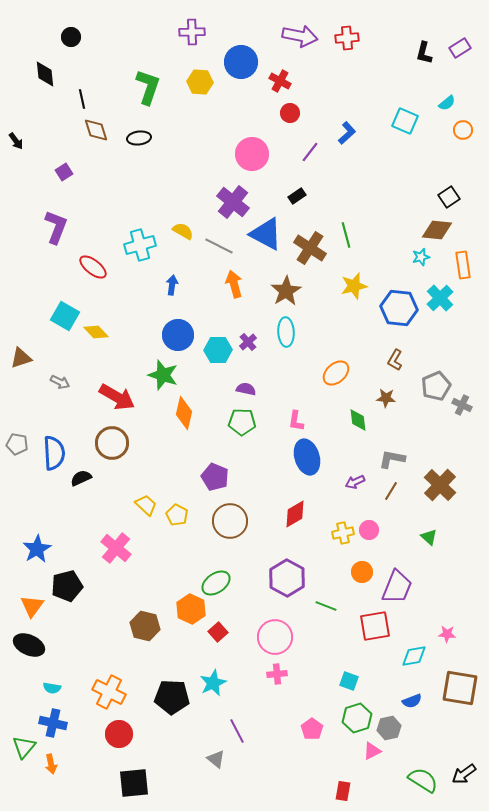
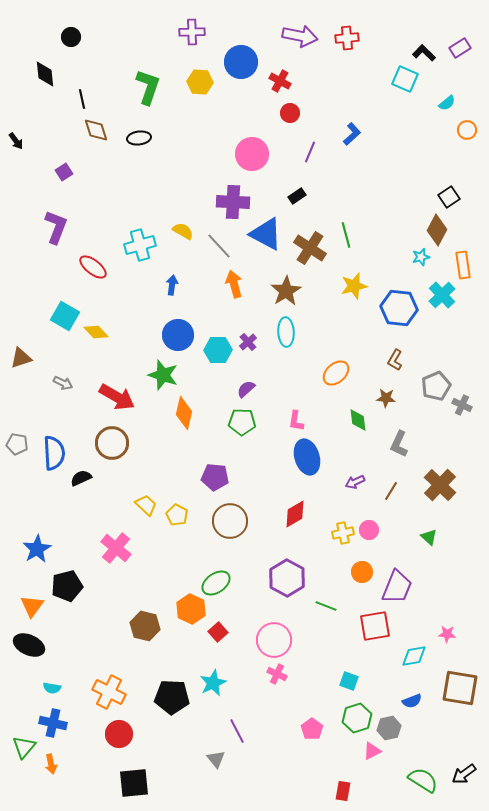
black L-shape at (424, 53): rotated 120 degrees clockwise
cyan square at (405, 121): moved 42 px up
orange circle at (463, 130): moved 4 px right
blue L-shape at (347, 133): moved 5 px right, 1 px down
purple line at (310, 152): rotated 15 degrees counterclockwise
purple cross at (233, 202): rotated 36 degrees counterclockwise
brown diamond at (437, 230): rotated 68 degrees counterclockwise
gray line at (219, 246): rotated 20 degrees clockwise
cyan cross at (440, 298): moved 2 px right, 3 px up
gray arrow at (60, 382): moved 3 px right, 1 px down
purple semicircle at (246, 389): rotated 54 degrees counterclockwise
gray L-shape at (392, 459): moved 7 px right, 15 px up; rotated 76 degrees counterclockwise
purple pentagon at (215, 477): rotated 16 degrees counterclockwise
pink circle at (275, 637): moved 1 px left, 3 px down
pink cross at (277, 674): rotated 30 degrees clockwise
gray triangle at (216, 759): rotated 12 degrees clockwise
